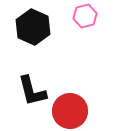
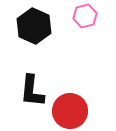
black hexagon: moved 1 px right, 1 px up
black L-shape: rotated 20 degrees clockwise
